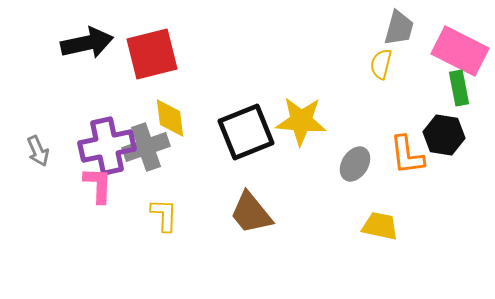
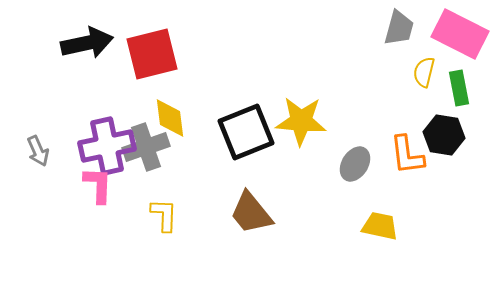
pink rectangle: moved 17 px up
yellow semicircle: moved 43 px right, 8 px down
